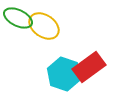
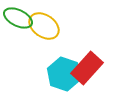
red rectangle: moved 2 px left, 1 px down; rotated 12 degrees counterclockwise
